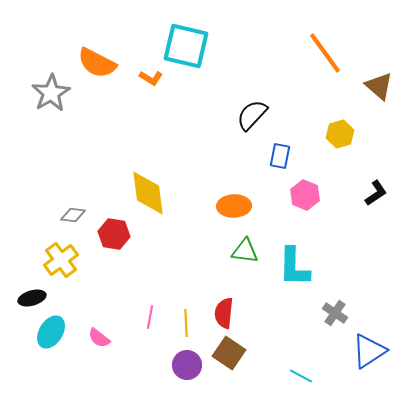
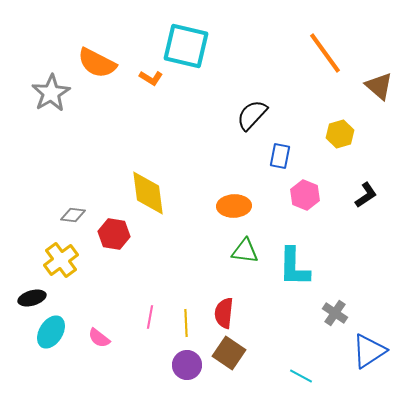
black L-shape: moved 10 px left, 2 px down
